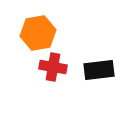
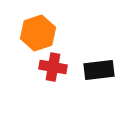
orange hexagon: rotated 8 degrees counterclockwise
